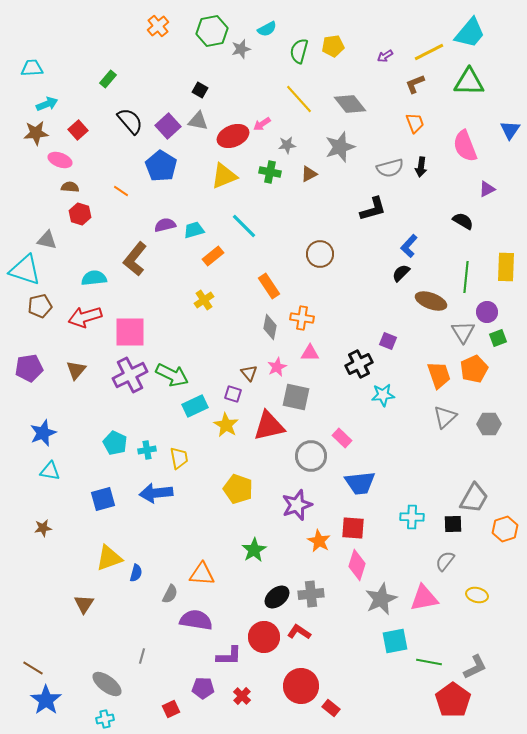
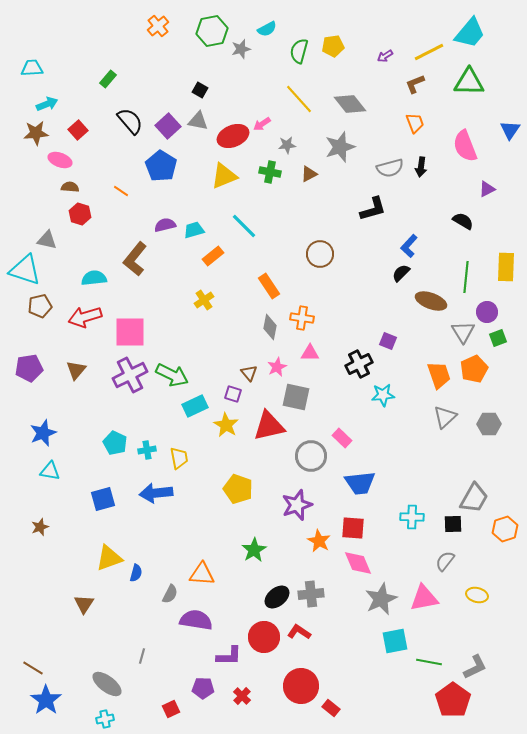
brown star at (43, 528): moved 3 px left, 1 px up; rotated 12 degrees counterclockwise
pink diamond at (357, 565): moved 1 px right, 2 px up; rotated 40 degrees counterclockwise
